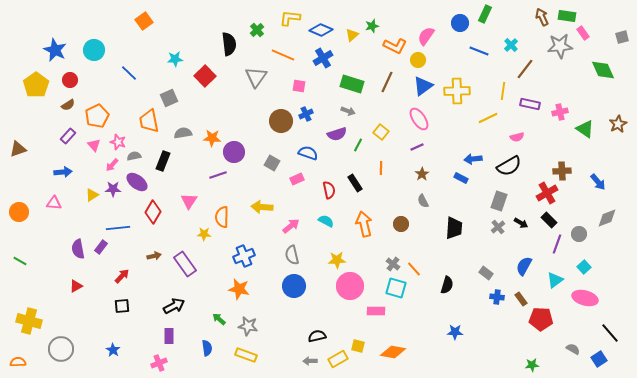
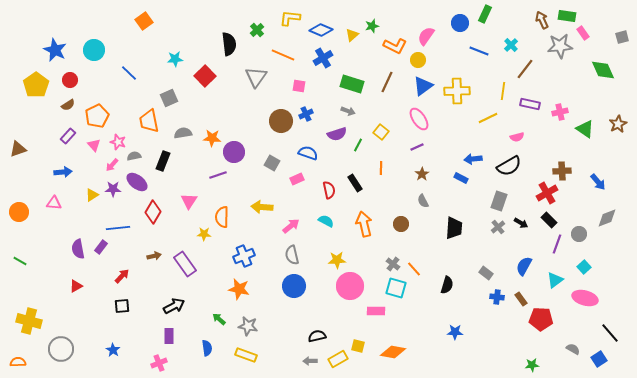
brown arrow at (542, 17): moved 3 px down
